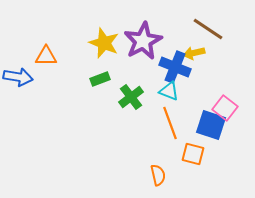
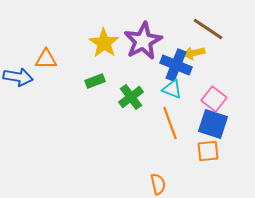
yellow star: rotated 12 degrees clockwise
orange triangle: moved 3 px down
blue cross: moved 1 px right, 2 px up
green rectangle: moved 5 px left, 2 px down
cyan triangle: moved 3 px right, 2 px up
pink square: moved 11 px left, 9 px up
blue square: moved 2 px right, 1 px up
orange square: moved 15 px right, 3 px up; rotated 20 degrees counterclockwise
orange semicircle: moved 9 px down
